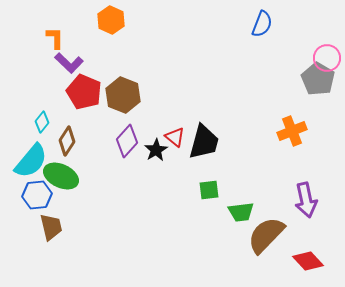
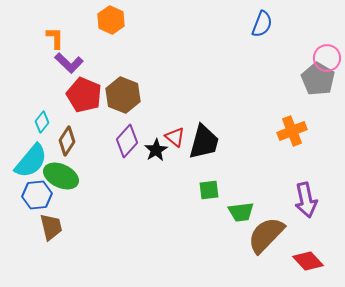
red pentagon: moved 3 px down
